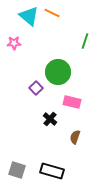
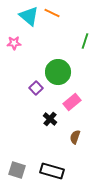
pink rectangle: rotated 54 degrees counterclockwise
